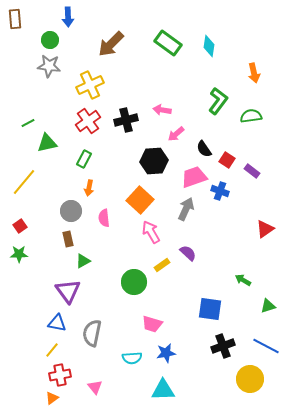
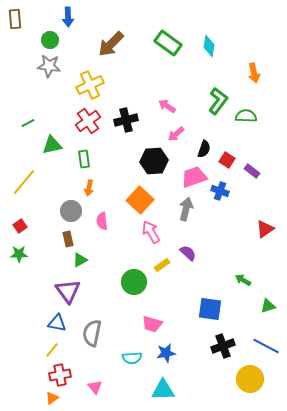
pink arrow at (162, 110): moved 5 px right, 4 px up; rotated 24 degrees clockwise
green semicircle at (251, 116): moved 5 px left; rotated 10 degrees clockwise
green triangle at (47, 143): moved 5 px right, 2 px down
black semicircle at (204, 149): rotated 126 degrees counterclockwise
green rectangle at (84, 159): rotated 36 degrees counterclockwise
gray arrow at (186, 209): rotated 10 degrees counterclockwise
pink semicircle at (104, 218): moved 2 px left, 3 px down
green triangle at (83, 261): moved 3 px left, 1 px up
